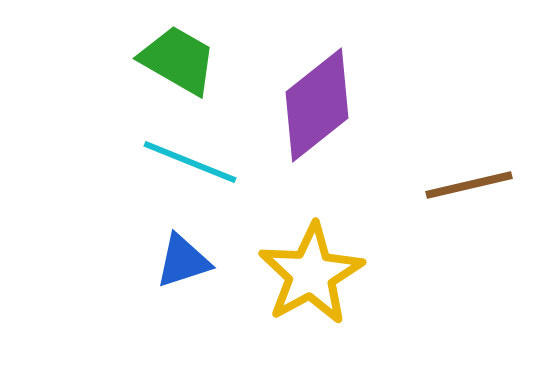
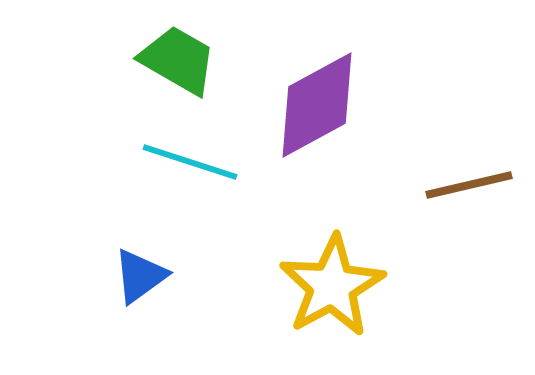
purple diamond: rotated 10 degrees clockwise
cyan line: rotated 4 degrees counterclockwise
blue triangle: moved 43 px left, 15 px down; rotated 18 degrees counterclockwise
yellow star: moved 21 px right, 12 px down
